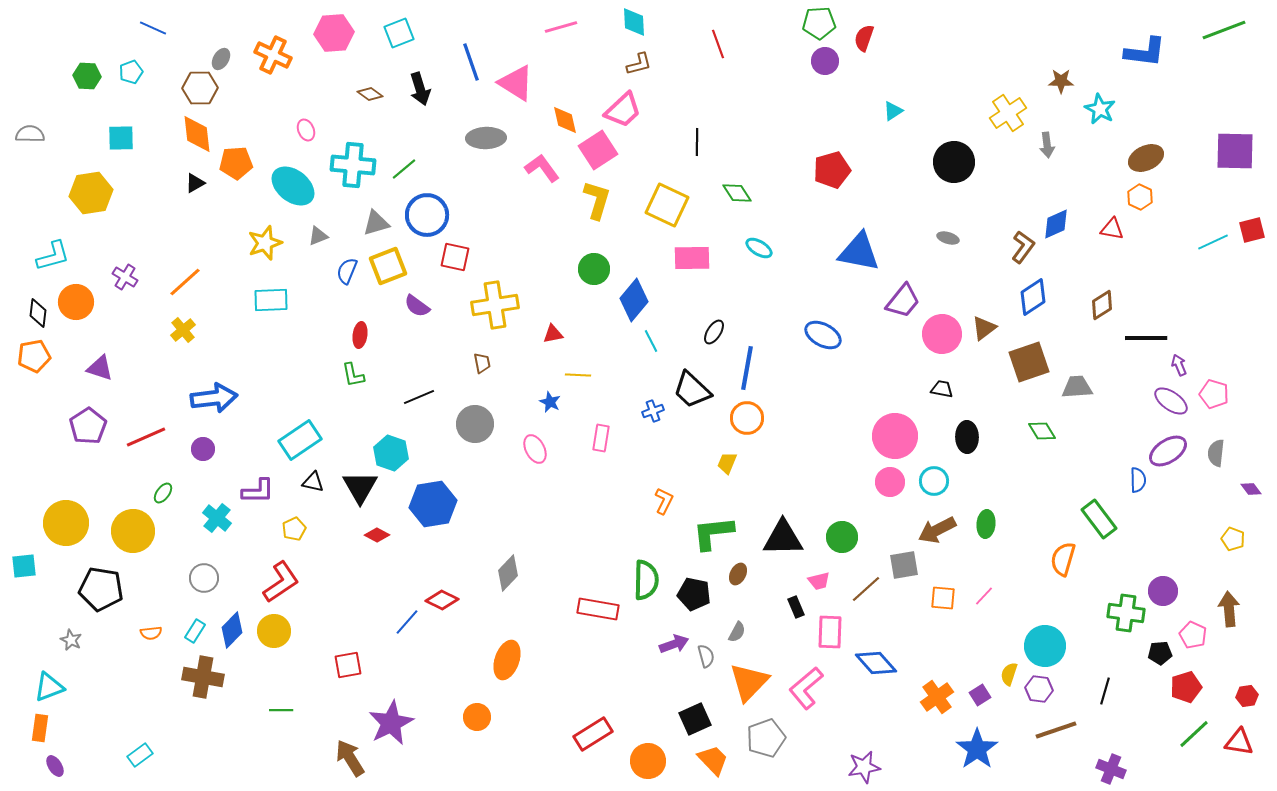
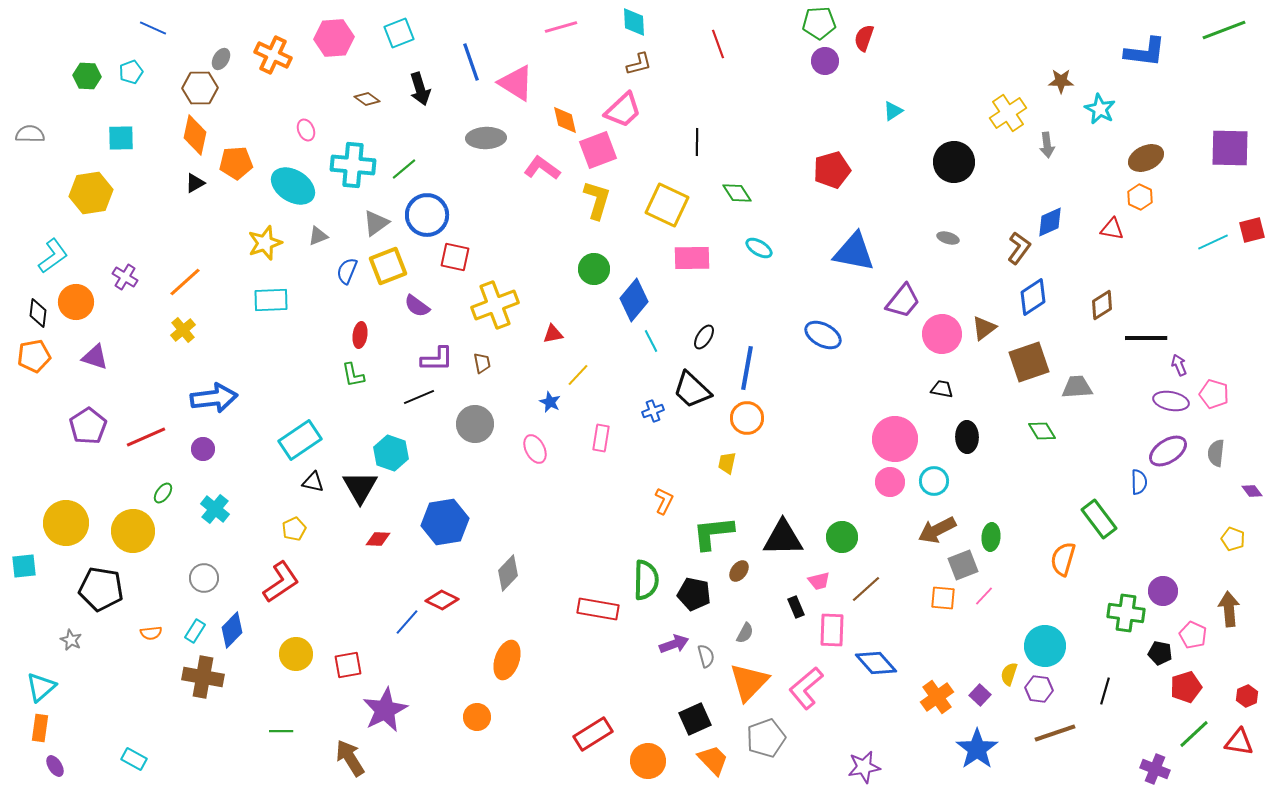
pink hexagon at (334, 33): moved 5 px down
brown diamond at (370, 94): moved 3 px left, 5 px down
orange diamond at (197, 134): moved 2 px left, 1 px down; rotated 18 degrees clockwise
pink square at (598, 150): rotated 12 degrees clockwise
purple square at (1235, 151): moved 5 px left, 3 px up
pink L-shape at (542, 168): rotated 18 degrees counterclockwise
cyan ellipse at (293, 186): rotated 6 degrees counterclockwise
gray triangle at (376, 223): rotated 20 degrees counterclockwise
blue diamond at (1056, 224): moved 6 px left, 2 px up
brown L-shape at (1023, 247): moved 4 px left, 1 px down
blue triangle at (859, 252): moved 5 px left
cyan L-shape at (53, 256): rotated 21 degrees counterclockwise
yellow cross at (495, 305): rotated 12 degrees counterclockwise
black ellipse at (714, 332): moved 10 px left, 5 px down
purple triangle at (100, 368): moved 5 px left, 11 px up
yellow line at (578, 375): rotated 50 degrees counterclockwise
purple ellipse at (1171, 401): rotated 24 degrees counterclockwise
pink circle at (895, 436): moved 3 px down
yellow trapezoid at (727, 463): rotated 10 degrees counterclockwise
blue semicircle at (1138, 480): moved 1 px right, 2 px down
purple diamond at (1251, 489): moved 1 px right, 2 px down
purple L-shape at (258, 491): moved 179 px right, 132 px up
blue hexagon at (433, 504): moved 12 px right, 18 px down
cyan cross at (217, 518): moved 2 px left, 9 px up
green ellipse at (986, 524): moved 5 px right, 13 px down
red diamond at (377, 535): moved 1 px right, 4 px down; rotated 25 degrees counterclockwise
gray square at (904, 565): moved 59 px right; rotated 12 degrees counterclockwise
brown ellipse at (738, 574): moved 1 px right, 3 px up; rotated 10 degrees clockwise
yellow circle at (274, 631): moved 22 px right, 23 px down
gray semicircle at (737, 632): moved 8 px right, 1 px down
pink rectangle at (830, 632): moved 2 px right, 2 px up
black pentagon at (1160, 653): rotated 15 degrees clockwise
cyan triangle at (49, 687): moved 8 px left; rotated 20 degrees counterclockwise
purple square at (980, 695): rotated 15 degrees counterclockwise
red hexagon at (1247, 696): rotated 15 degrees counterclockwise
green line at (281, 710): moved 21 px down
purple star at (391, 723): moved 6 px left, 13 px up
brown line at (1056, 730): moved 1 px left, 3 px down
cyan rectangle at (140, 755): moved 6 px left, 4 px down; rotated 65 degrees clockwise
purple cross at (1111, 769): moved 44 px right
